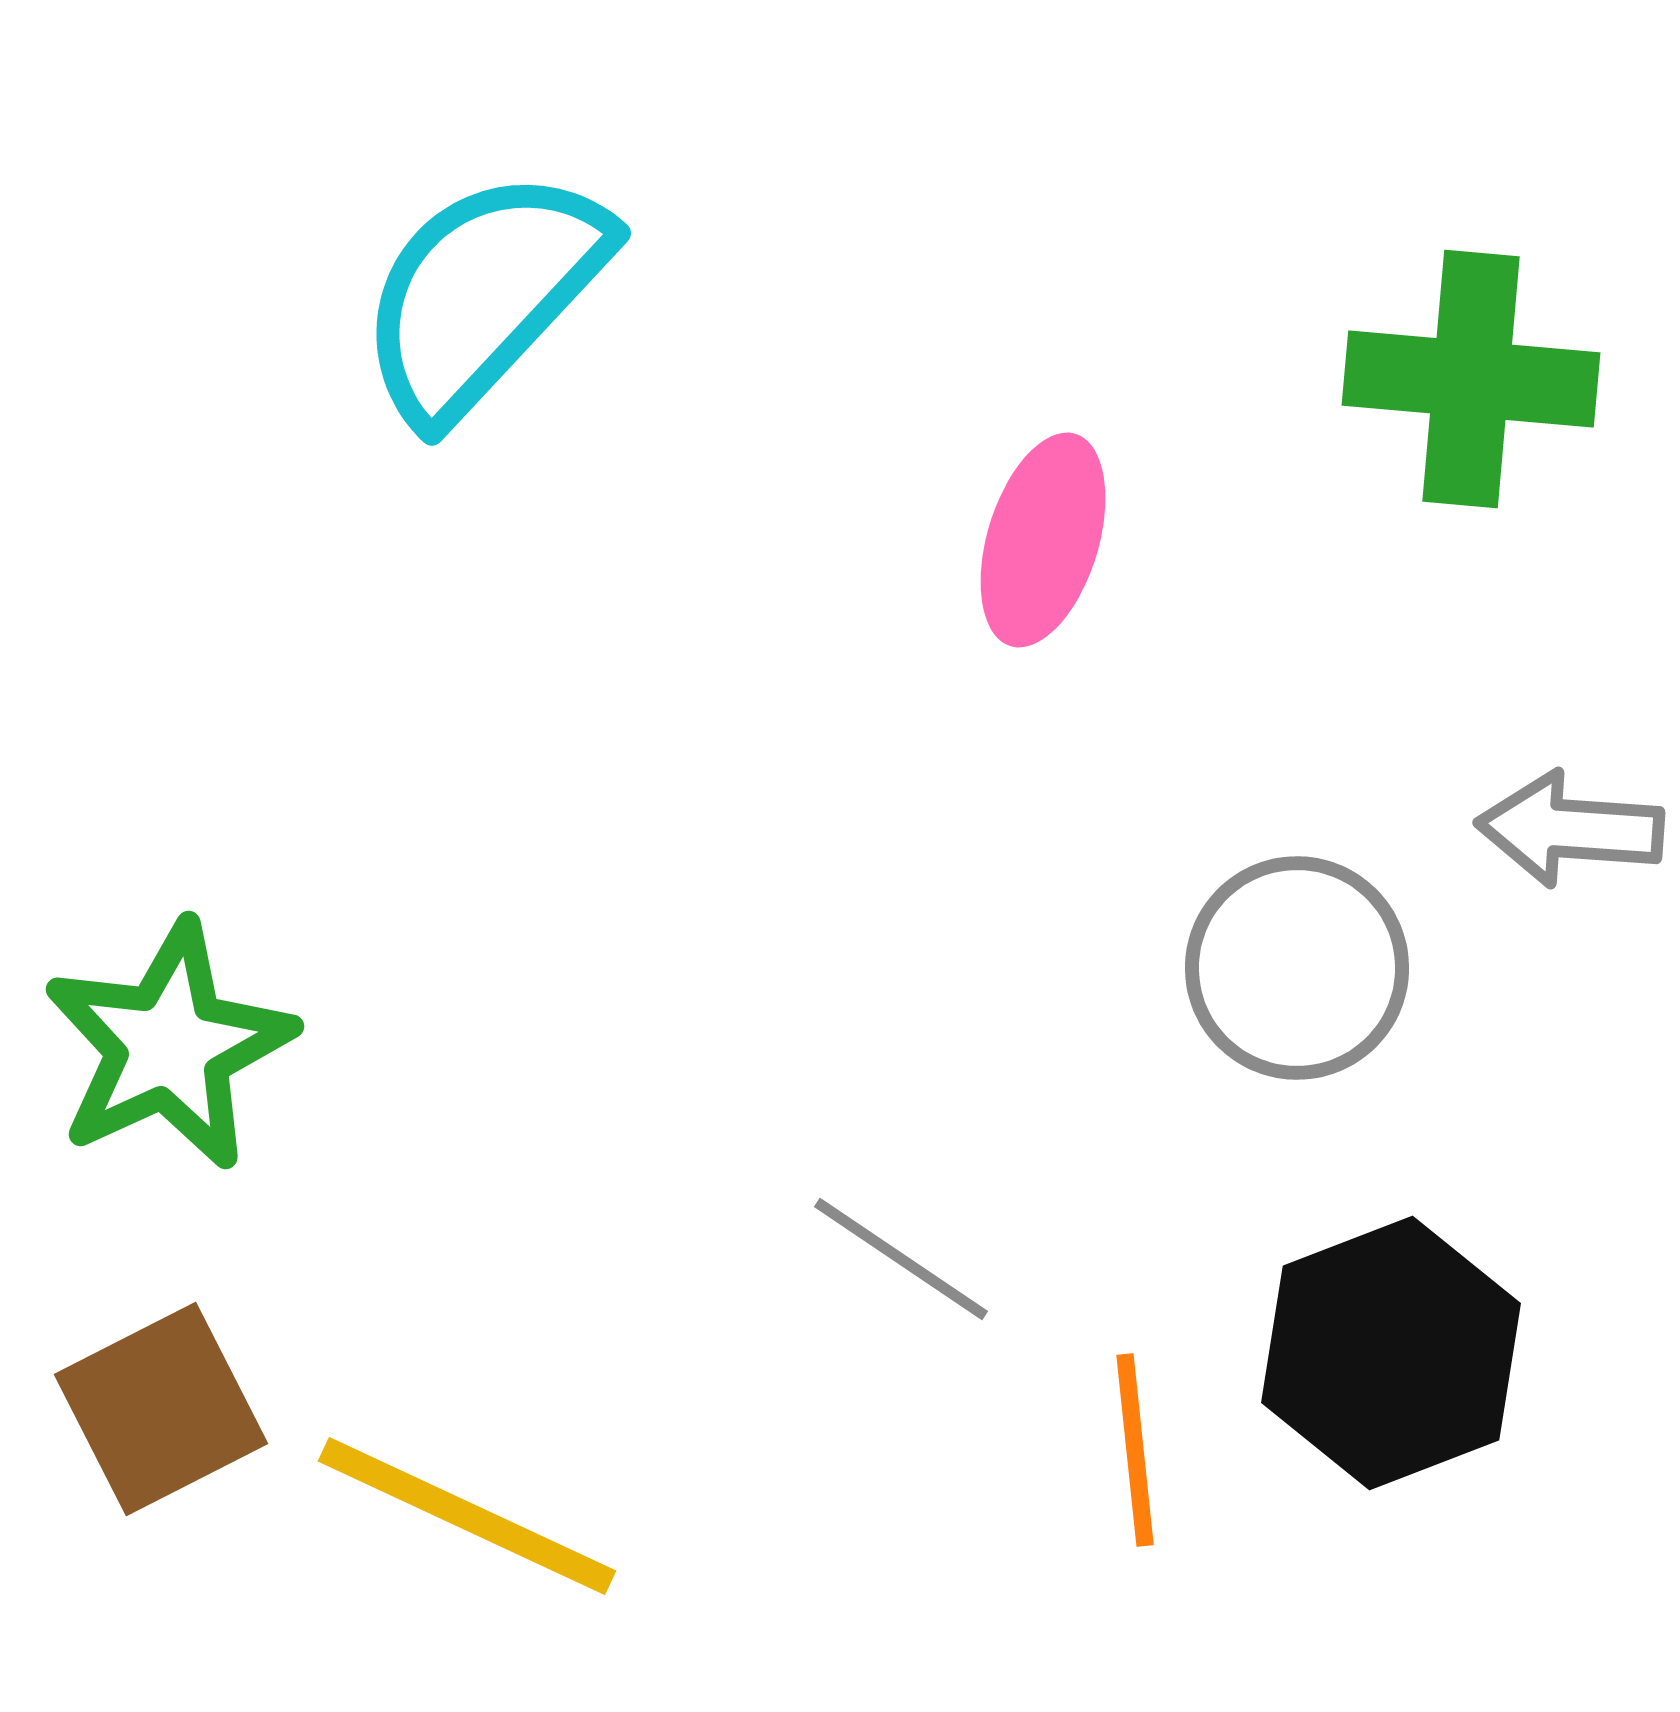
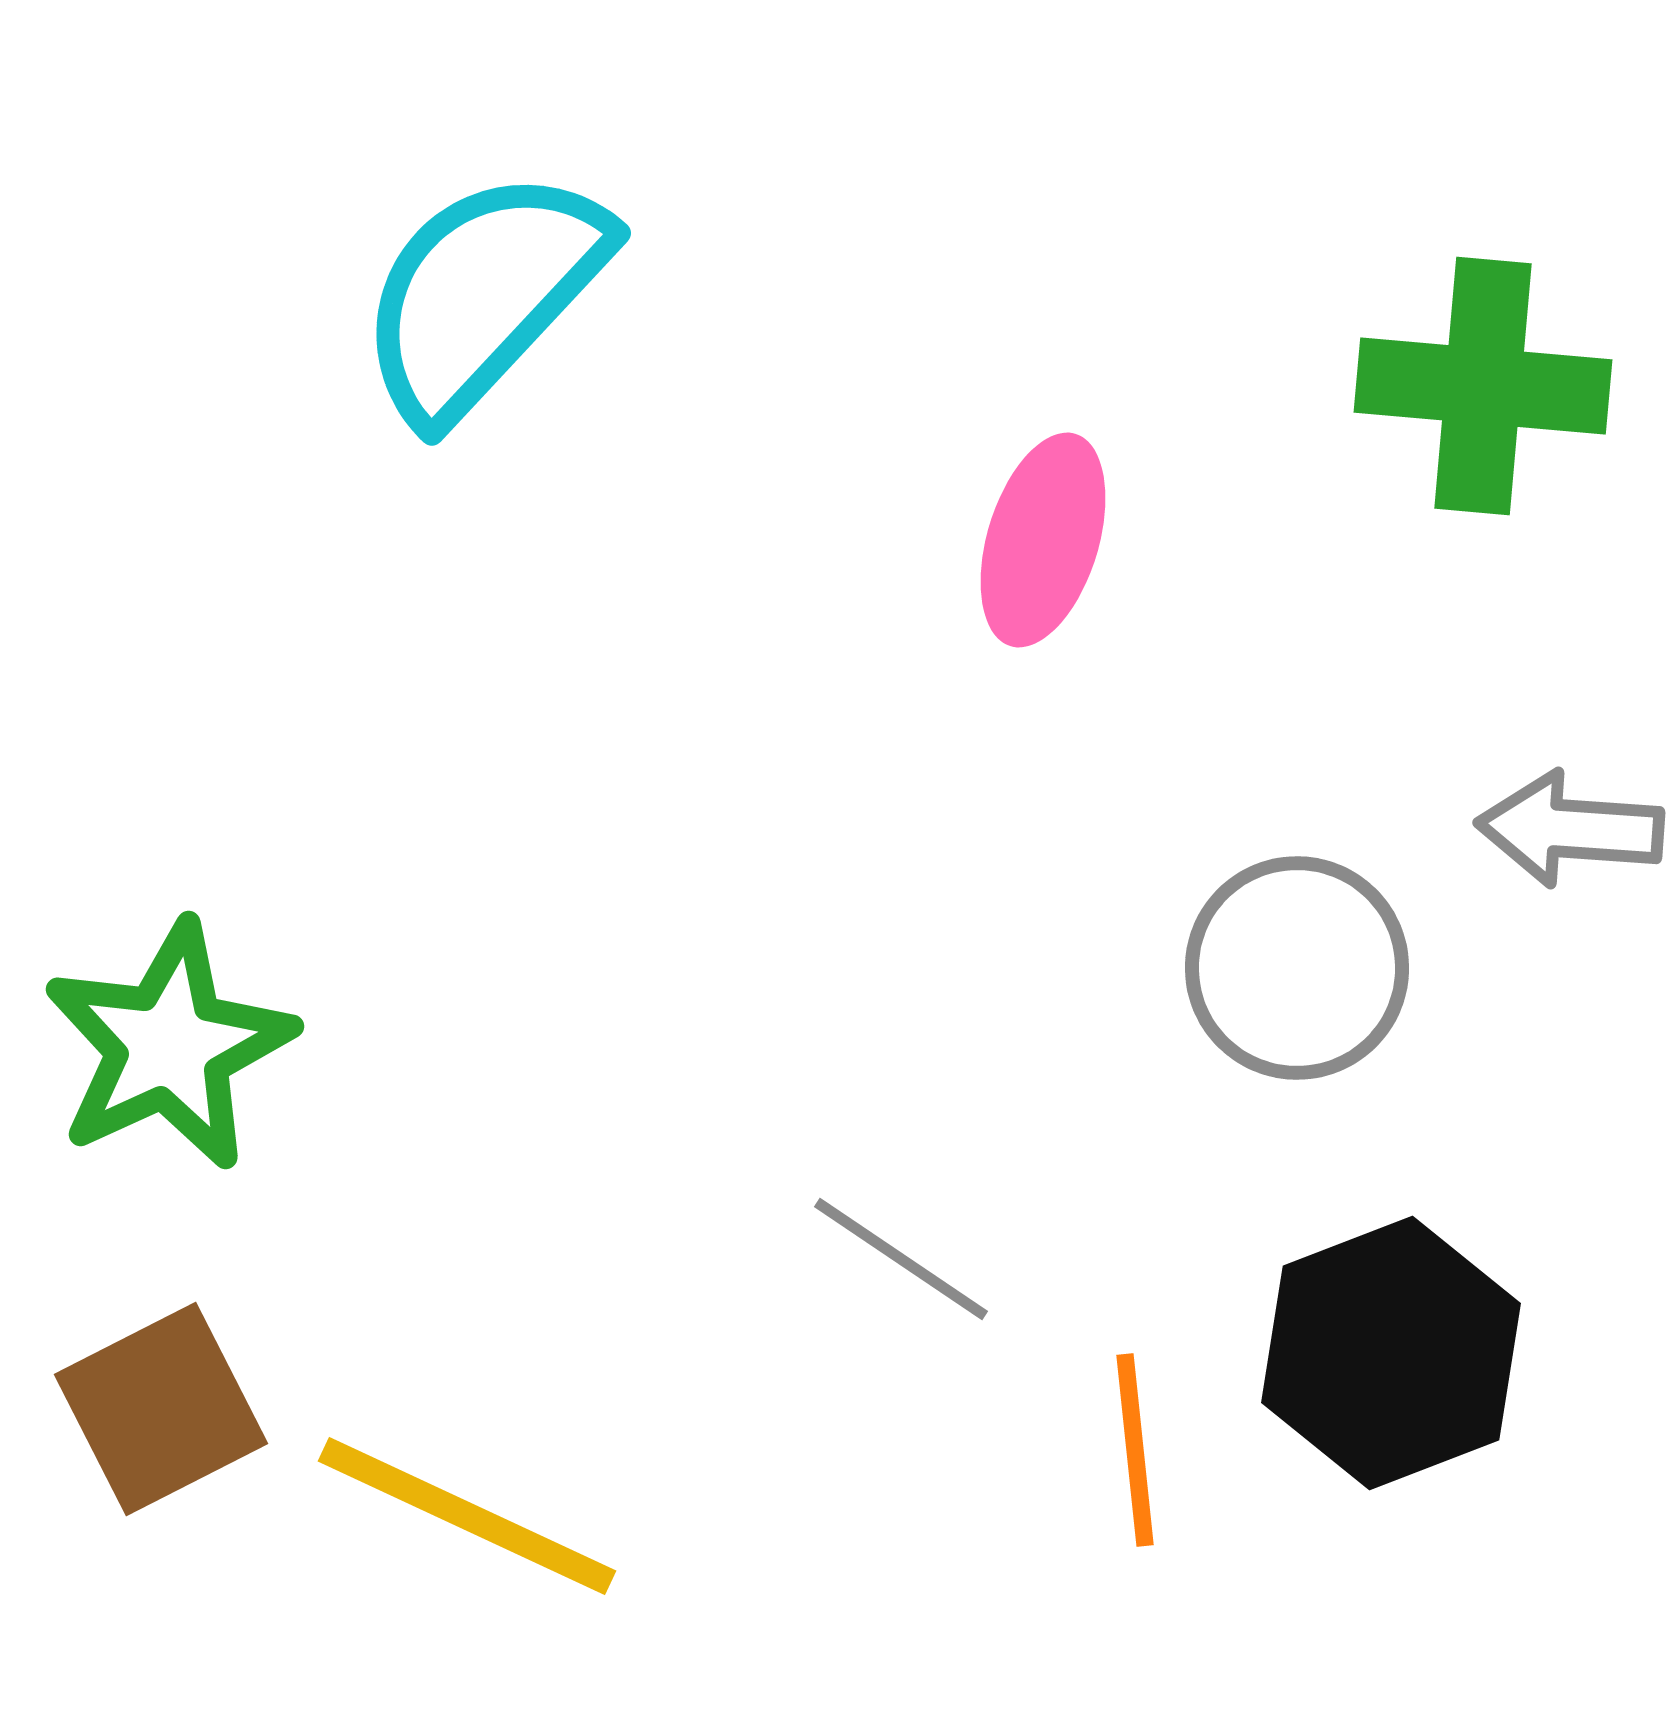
green cross: moved 12 px right, 7 px down
